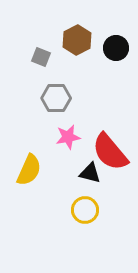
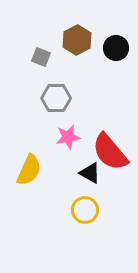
black triangle: rotated 15 degrees clockwise
